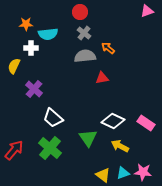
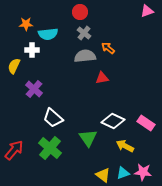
white cross: moved 1 px right, 2 px down
yellow arrow: moved 5 px right
